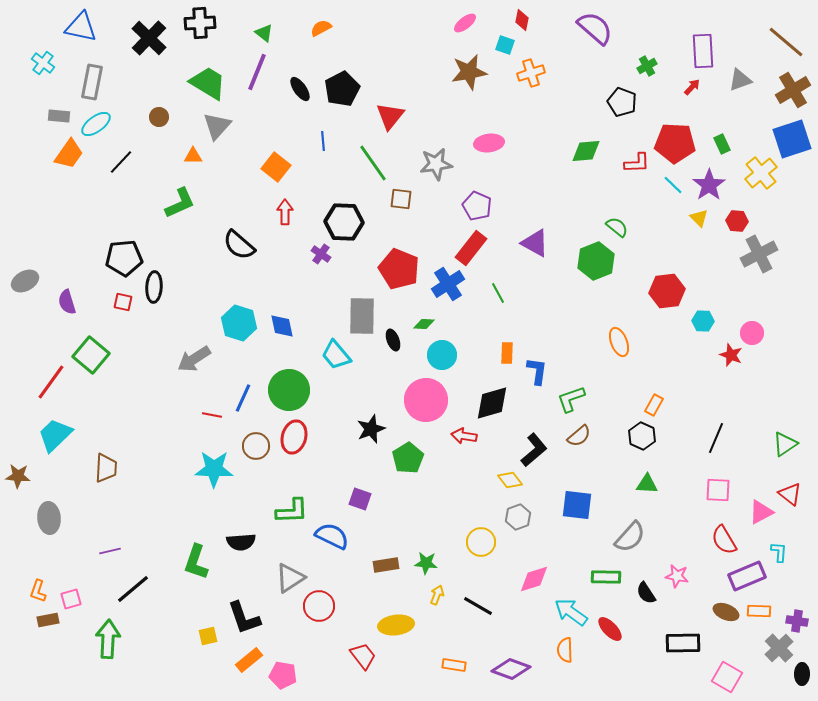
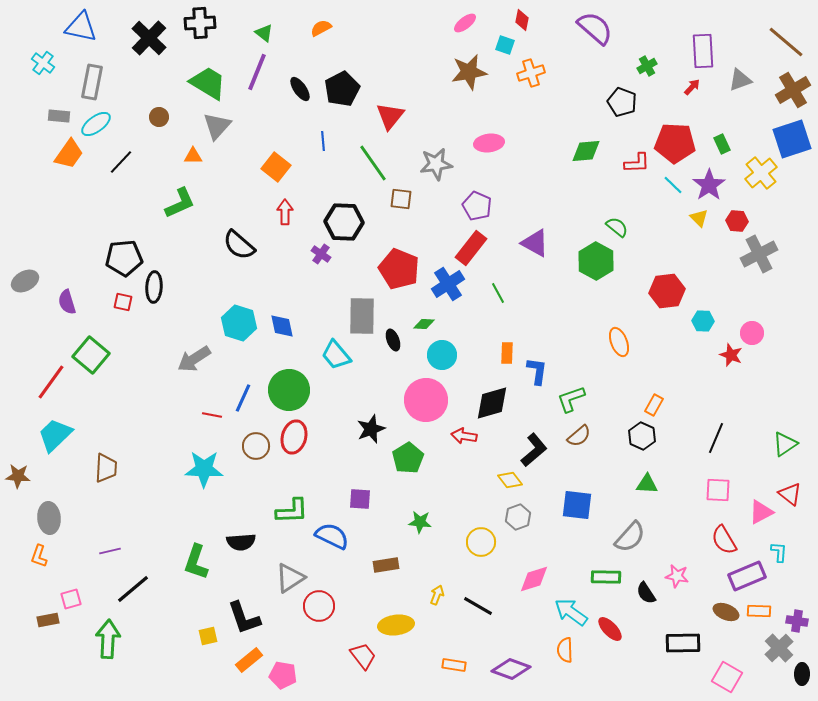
green hexagon at (596, 261): rotated 9 degrees counterclockwise
cyan star at (214, 469): moved 10 px left
purple square at (360, 499): rotated 15 degrees counterclockwise
green star at (426, 563): moved 6 px left, 41 px up
orange L-shape at (38, 591): moved 1 px right, 35 px up
